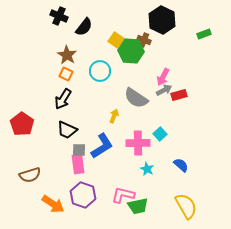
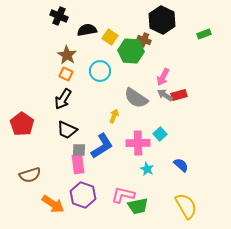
black semicircle: moved 3 px right, 3 px down; rotated 138 degrees counterclockwise
yellow square: moved 6 px left, 3 px up
gray arrow: moved 1 px right, 5 px down; rotated 119 degrees counterclockwise
